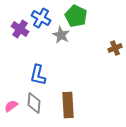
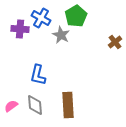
green pentagon: rotated 15 degrees clockwise
purple cross: rotated 30 degrees counterclockwise
brown cross: moved 6 px up; rotated 16 degrees counterclockwise
gray diamond: moved 1 px right, 2 px down; rotated 10 degrees counterclockwise
